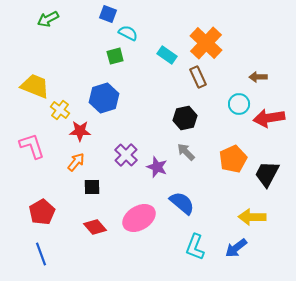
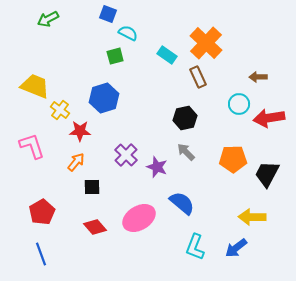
orange pentagon: rotated 24 degrees clockwise
